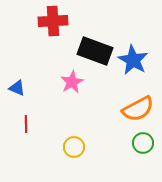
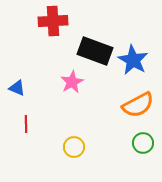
orange semicircle: moved 4 px up
